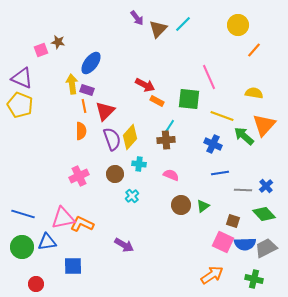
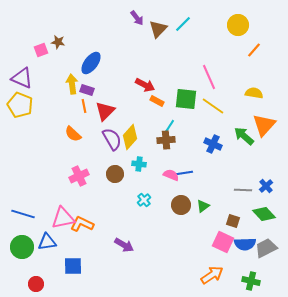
green square at (189, 99): moved 3 px left
yellow line at (222, 116): moved 9 px left, 10 px up; rotated 15 degrees clockwise
orange semicircle at (81, 131): moved 8 px left, 3 px down; rotated 132 degrees clockwise
purple semicircle at (112, 139): rotated 10 degrees counterclockwise
blue line at (220, 173): moved 36 px left
cyan cross at (132, 196): moved 12 px right, 4 px down
green cross at (254, 279): moved 3 px left, 2 px down
